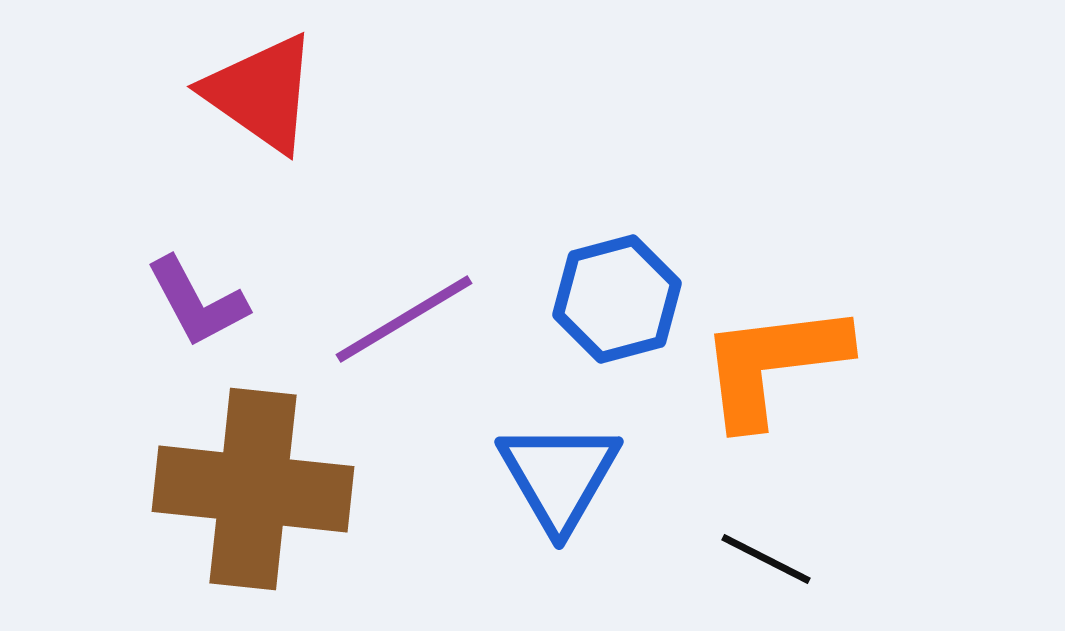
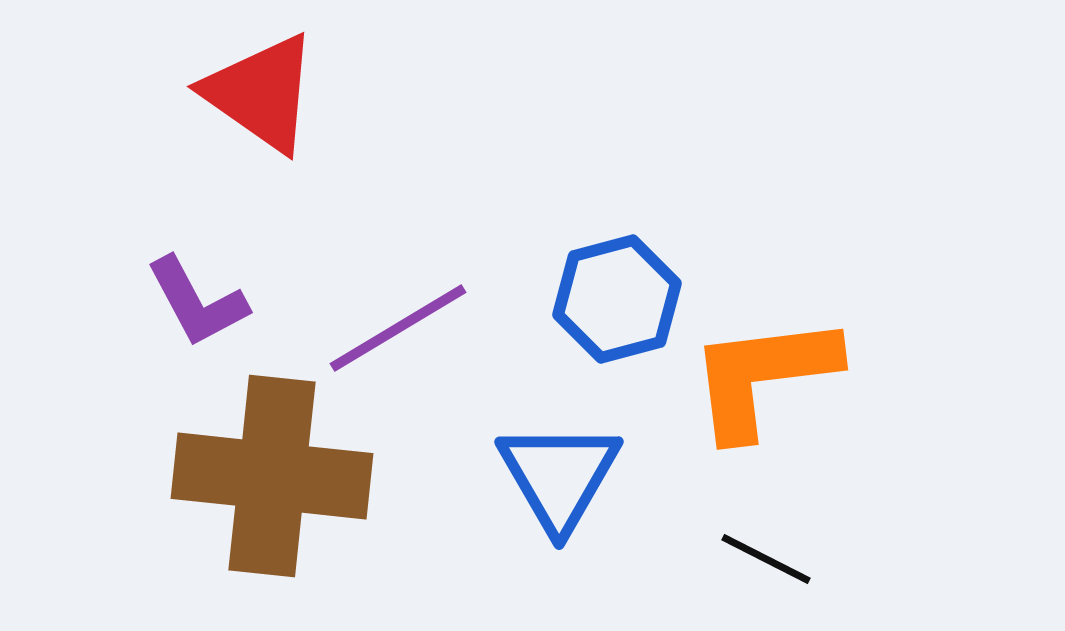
purple line: moved 6 px left, 9 px down
orange L-shape: moved 10 px left, 12 px down
brown cross: moved 19 px right, 13 px up
